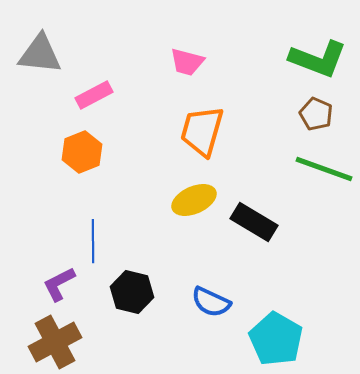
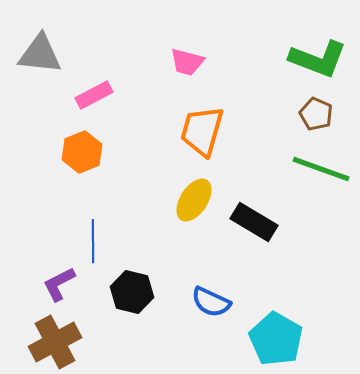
green line: moved 3 px left
yellow ellipse: rotated 33 degrees counterclockwise
